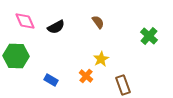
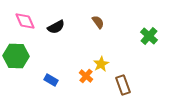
yellow star: moved 5 px down
